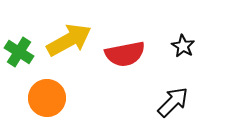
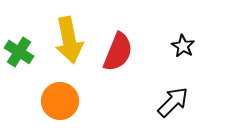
yellow arrow: rotated 108 degrees clockwise
red semicircle: moved 7 px left, 2 px up; rotated 57 degrees counterclockwise
orange circle: moved 13 px right, 3 px down
